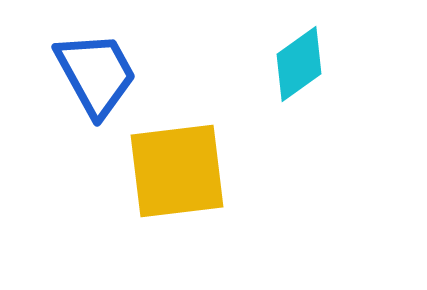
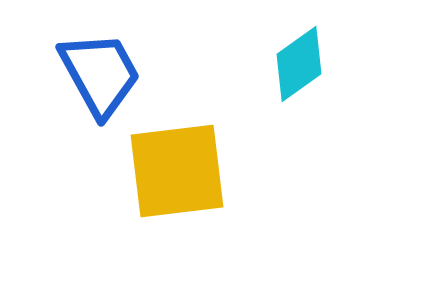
blue trapezoid: moved 4 px right
